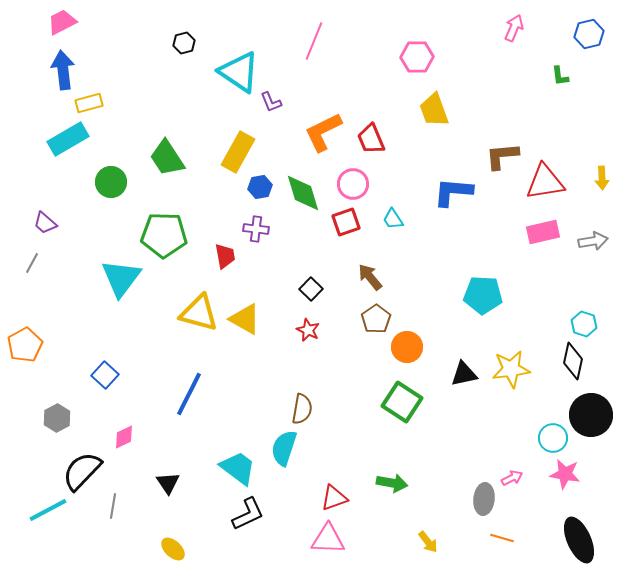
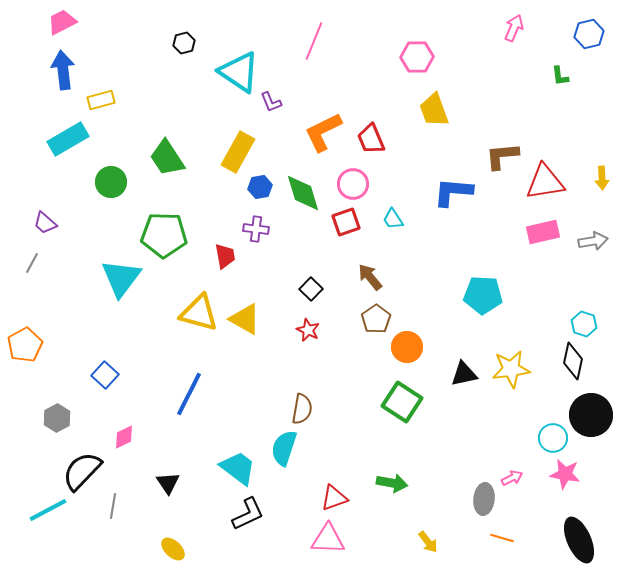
yellow rectangle at (89, 103): moved 12 px right, 3 px up
